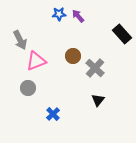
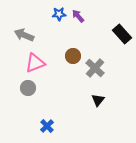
gray arrow: moved 4 px right, 5 px up; rotated 138 degrees clockwise
pink triangle: moved 1 px left, 2 px down
blue cross: moved 6 px left, 12 px down
